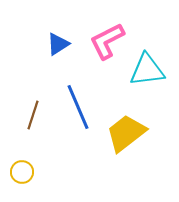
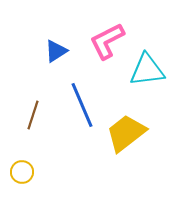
blue triangle: moved 2 px left, 7 px down
blue line: moved 4 px right, 2 px up
